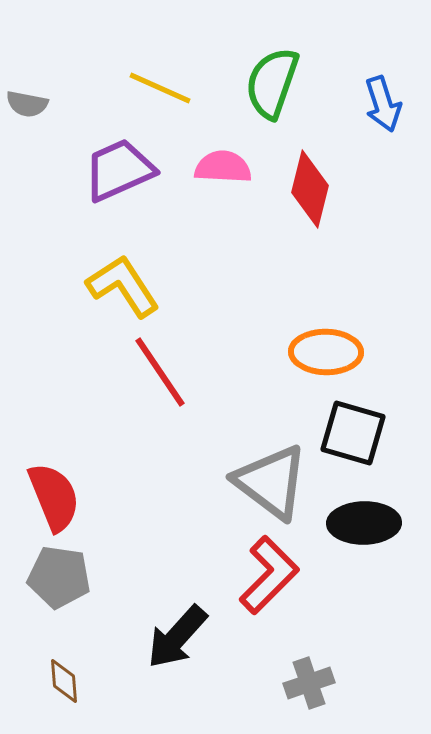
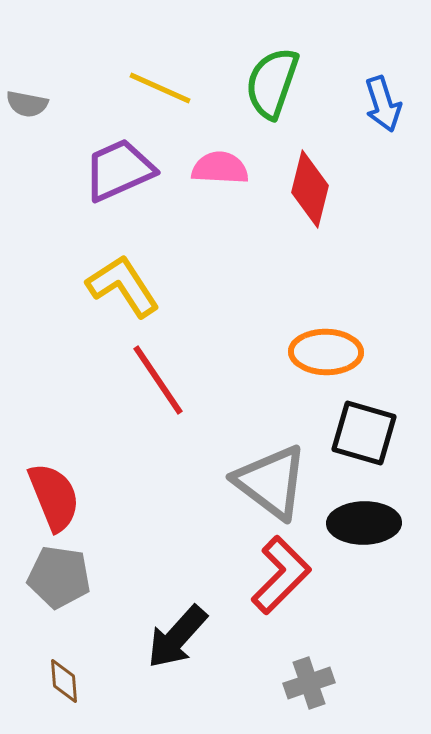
pink semicircle: moved 3 px left, 1 px down
red line: moved 2 px left, 8 px down
black square: moved 11 px right
red L-shape: moved 12 px right
